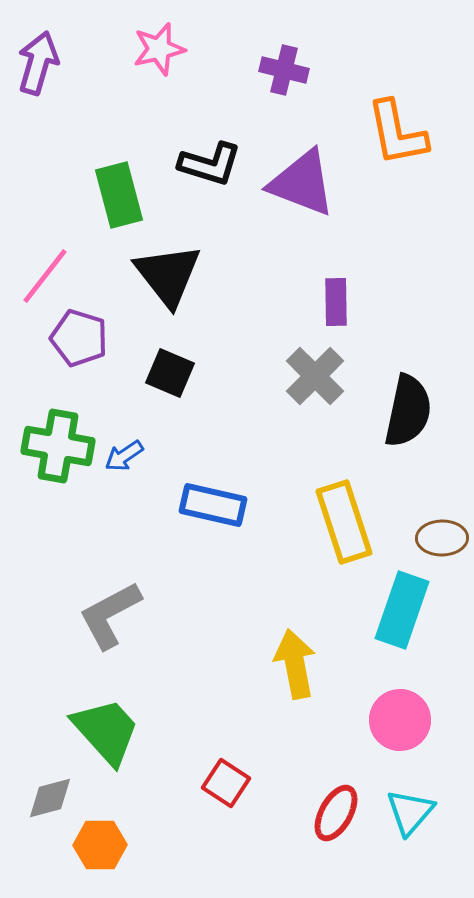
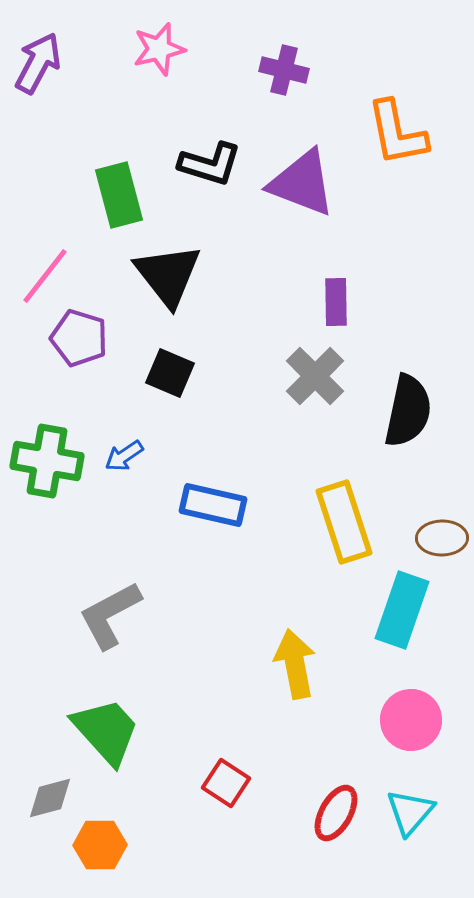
purple arrow: rotated 12 degrees clockwise
green cross: moved 11 px left, 15 px down
pink circle: moved 11 px right
